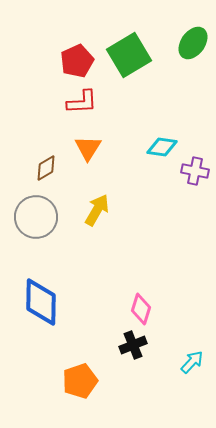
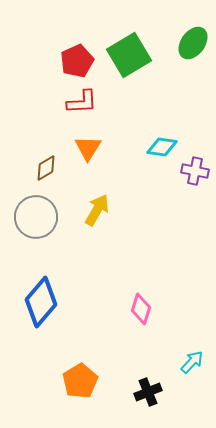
blue diamond: rotated 39 degrees clockwise
black cross: moved 15 px right, 47 px down
orange pentagon: rotated 12 degrees counterclockwise
